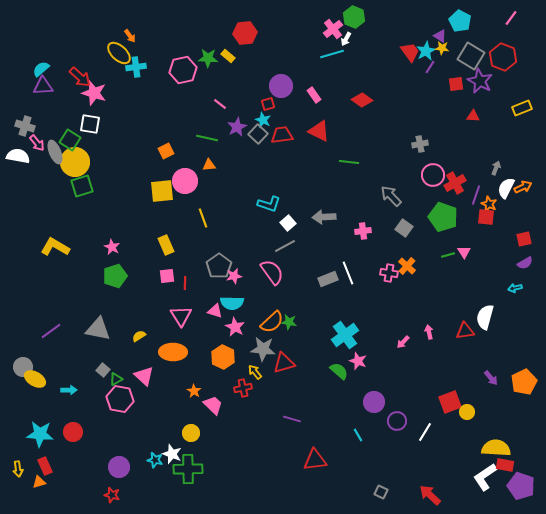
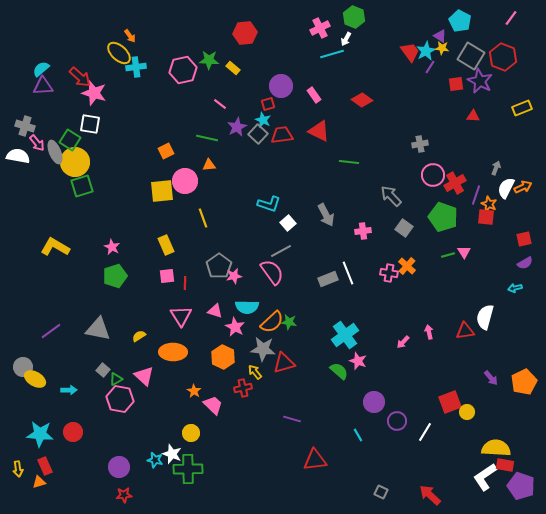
pink cross at (333, 29): moved 13 px left, 1 px up; rotated 12 degrees clockwise
yellow rectangle at (228, 56): moved 5 px right, 12 px down
green star at (208, 58): moved 1 px right, 2 px down
gray arrow at (324, 217): moved 2 px right, 2 px up; rotated 115 degrees counterclockwise
gray line at (285, 246): moved 4 px left, 5 px down
cyan semicircle at (232, 303): moved 15 px right, 4 px down
red star at (112, 495): moved 12 px right; rotated 21 degrees counterclockwise
